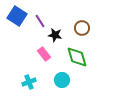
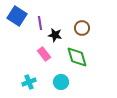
purple line: moved 2 px down; rotated 24 degrees clockwise
cyan circle: moved 1 px left, 2 px down
